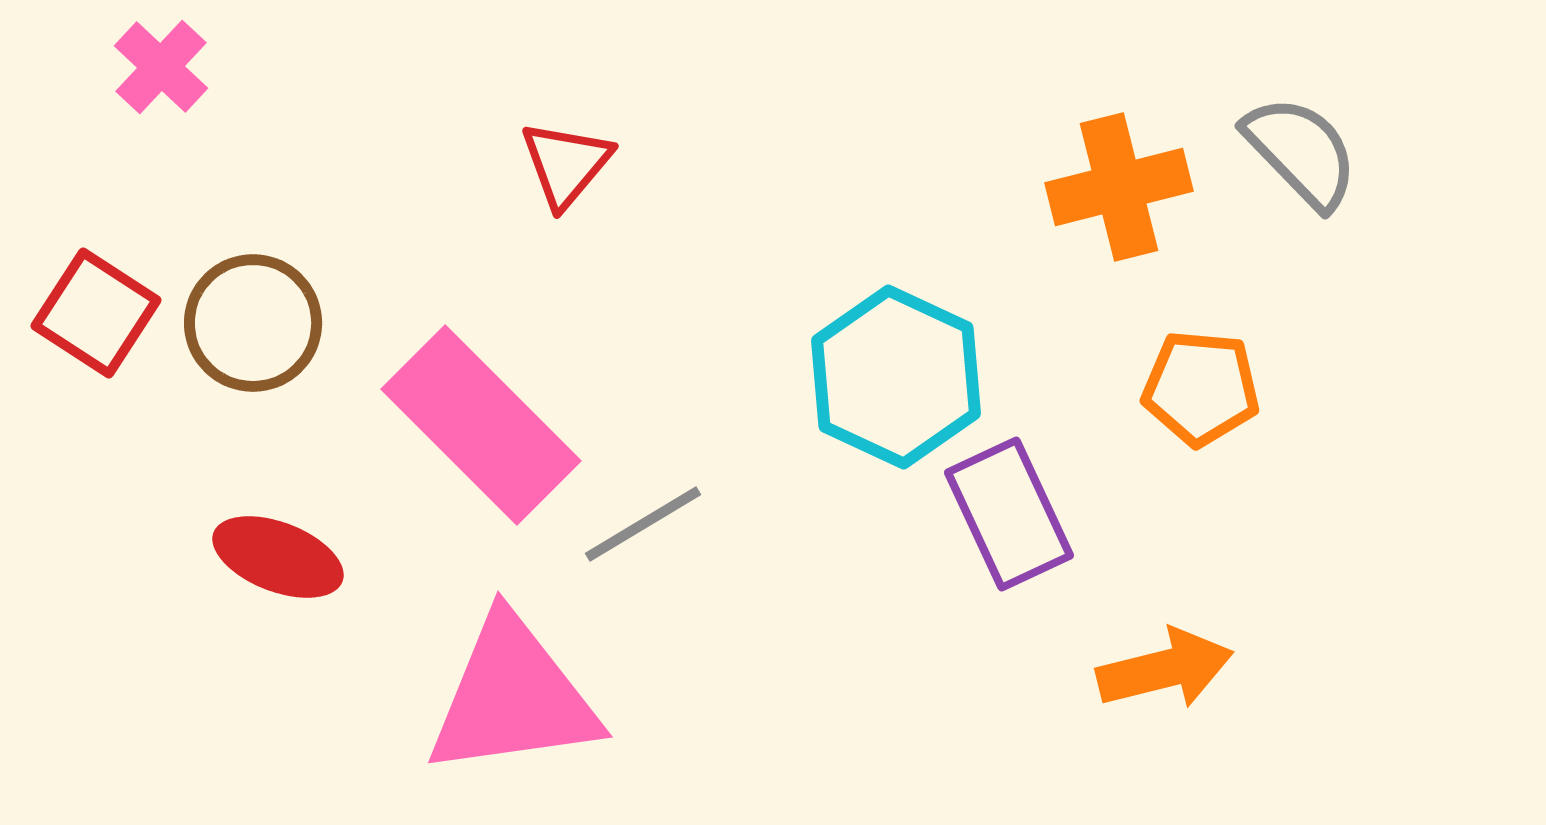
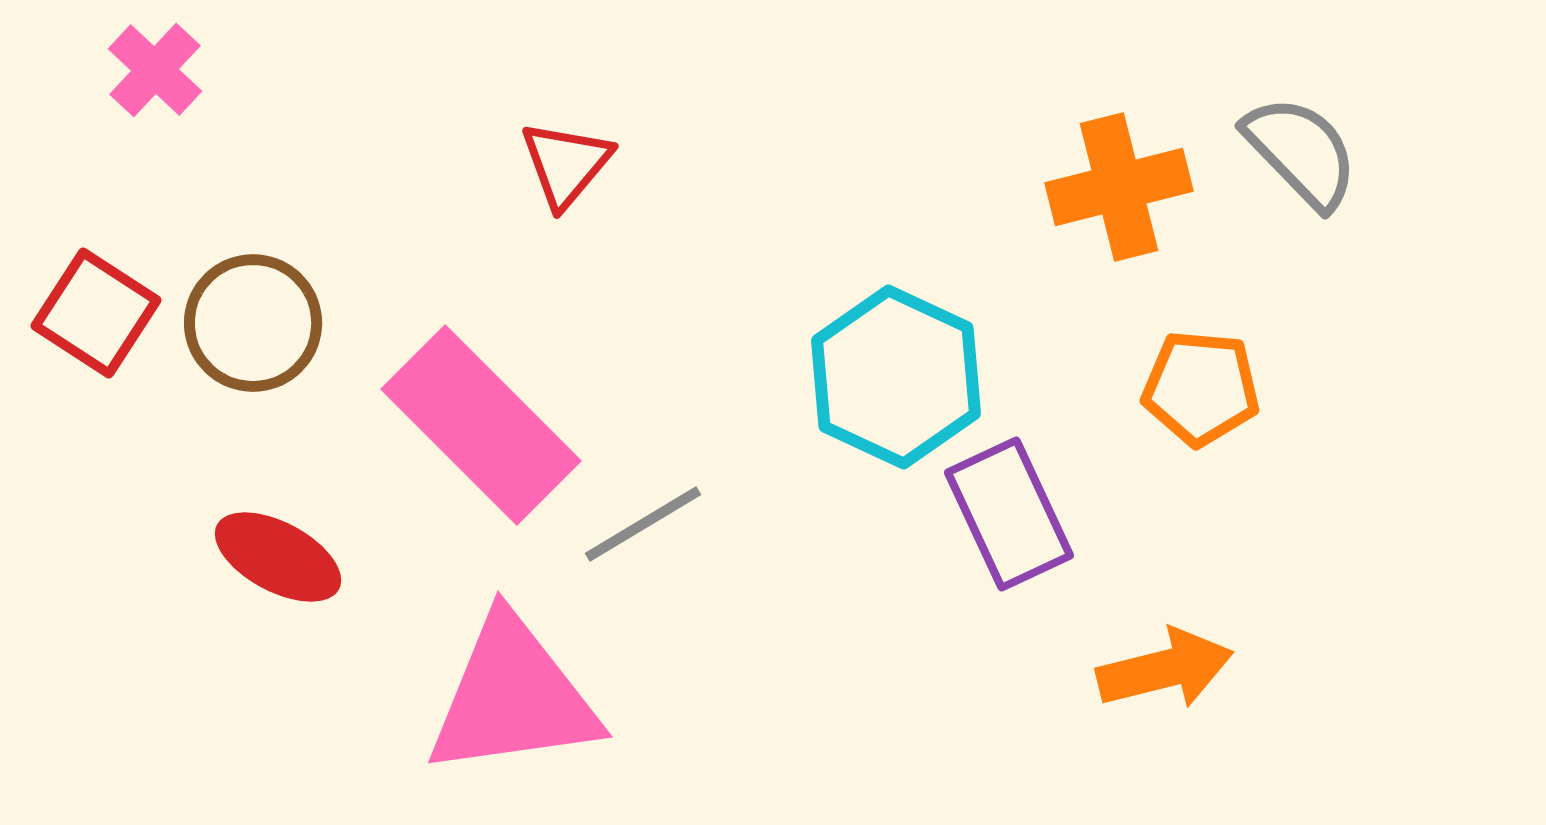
pink cross: moved 6 px left, 3 px down
red ellipse: rotated 7 degrees clockwise
